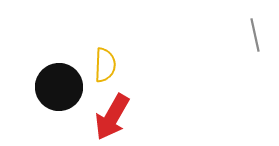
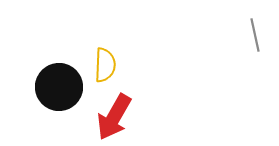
red arrow: moved 2 px right
